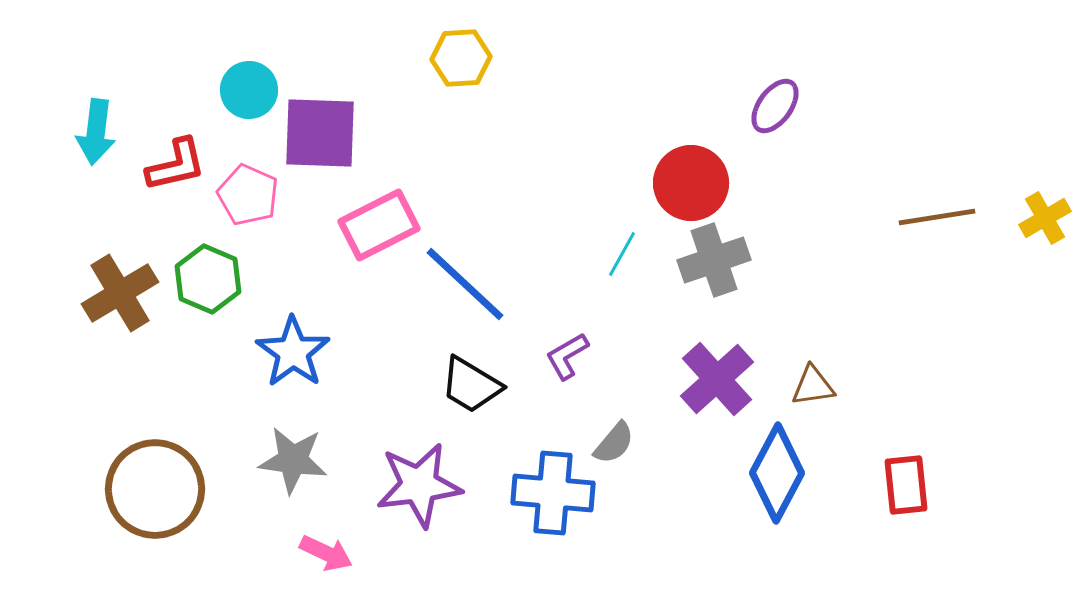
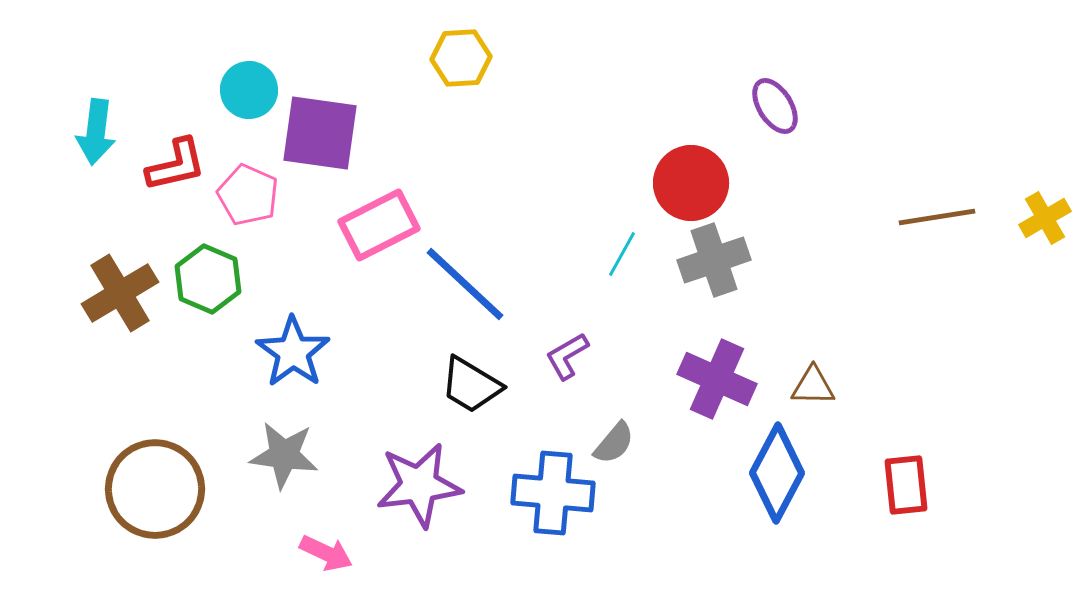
purple ellipse: rotated 68 degrees counterclockwise
purple square: rotated 6 degrees clockwise
purple cross: rotated 24 degrees counterclockwise
brown triangle: rotated 9 degrees clockwise
gray star: moved 9 px left, 5 px up
